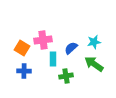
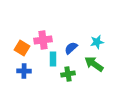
cyan star: moved 3 px right
green cross: moved 2 px right, 2 px up
